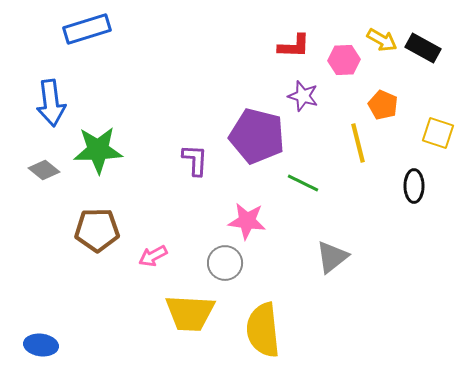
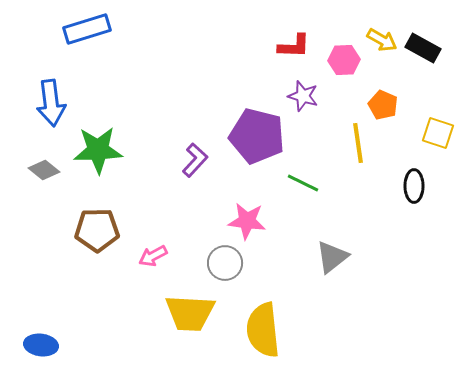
yellow line: rotated 6 degrees clockwise
purple L-shape: rotated 40 degrees clockwise
